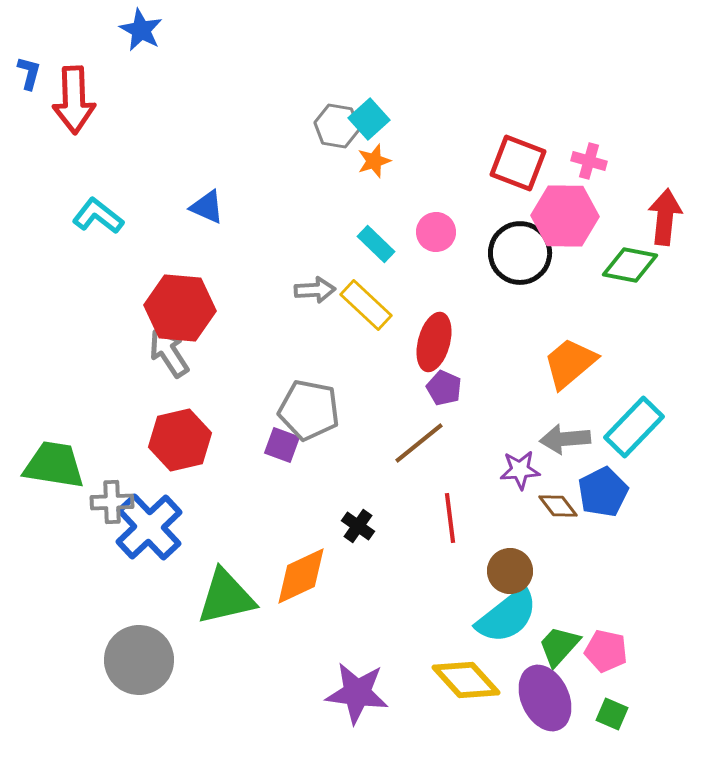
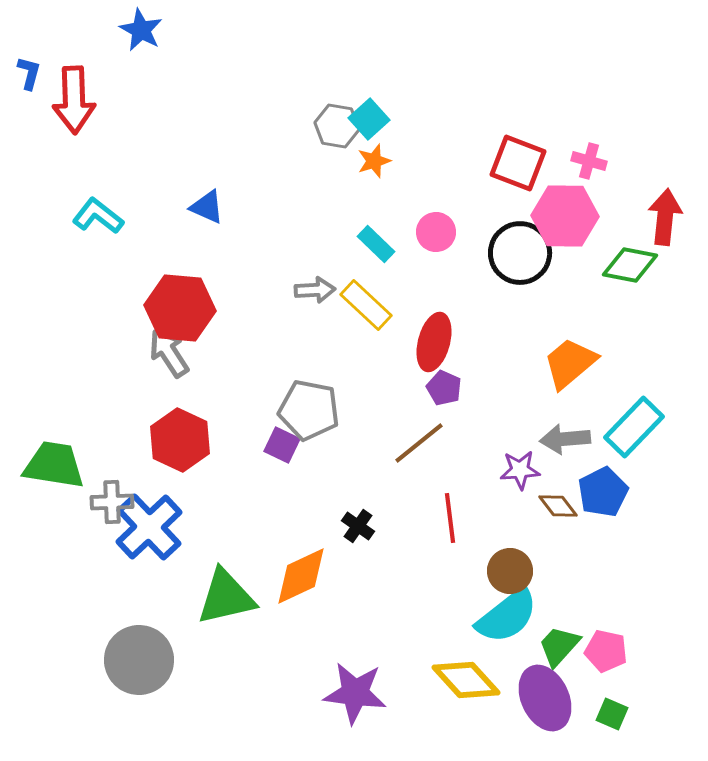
red hexagon at (180, 440): rotated 22 degrees counterclockwise
purple square at (282, 445): rotated 6 degrees clockwise
purple star at (357, 693): moved 2 px left
